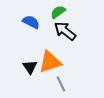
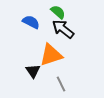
green semicircle: rotated 77 degrees clockwise
black arrow: moved 2 px left, 2 px up
orange triangle: moved 1 px right, 7 px up
black triangle: moved 3 px right, 4 px down
